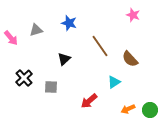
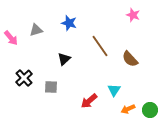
cyan triangle: moved 8 px down; rotated 24 degrees counterclockwise
